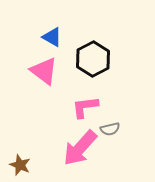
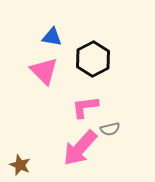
blue triangle: rotated 20 degrees counterclockwise
pink triangle: rotated 8 degrees clockwise
